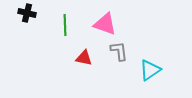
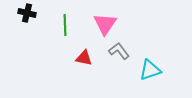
pink triangle: rotated 45 degrees clockwise
gray L-shape: rotated 30 degrees counterclockwise
cyan triangle: rotated 15 degrees clockwise
